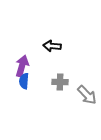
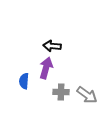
purple arrow: moved 24 px right, 2 px down
gray cross: moved 1 px right, 10 px down
gray arrow: rotated 10 degrees counterclockwise
